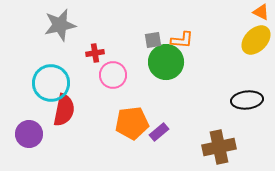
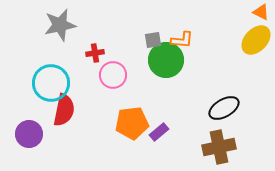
green circle: moved 2 px up
black ellipse: moved 23 px left, 8 px down; rotated 24 degrees counterclockwise
